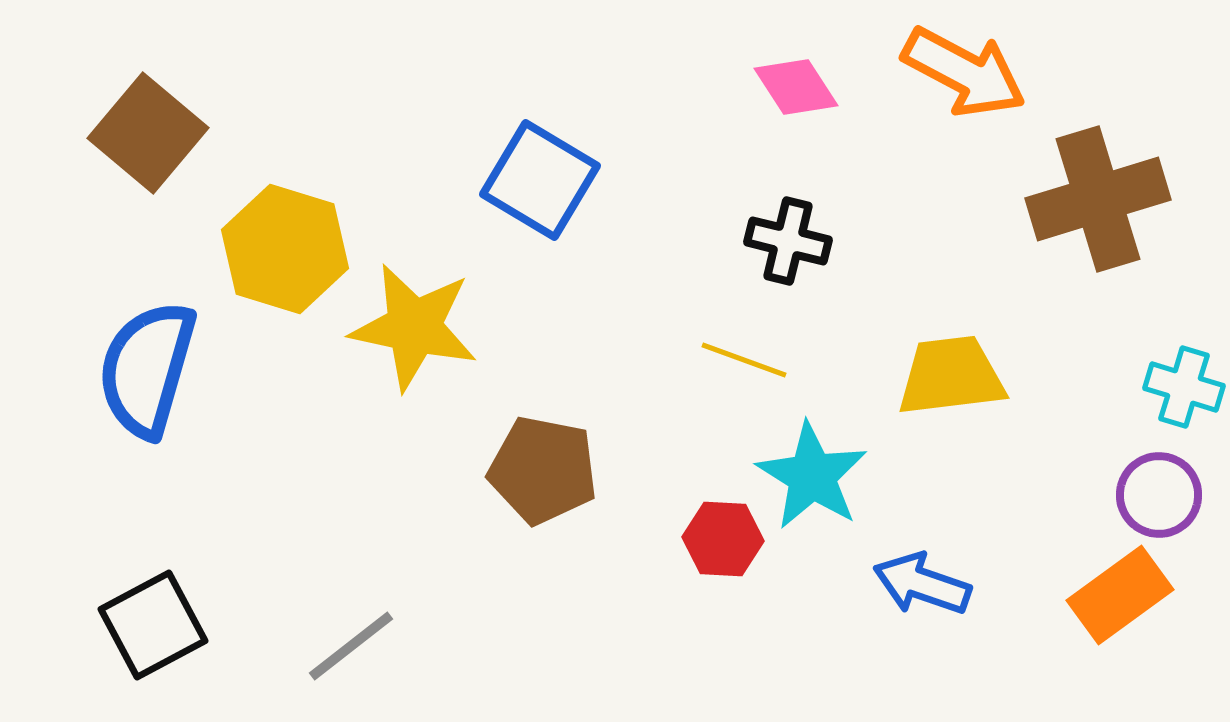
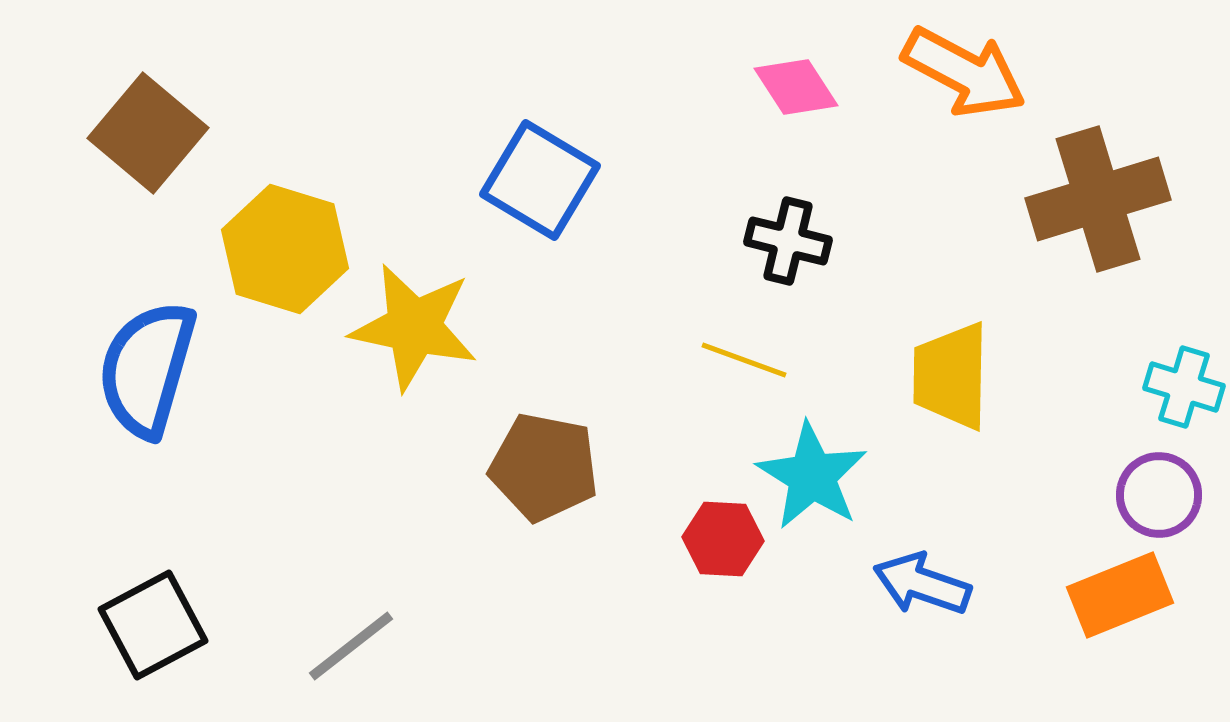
yellow trapezoid: rotated 82 degrees counterclockwise
brown pentagon: moved 1 px right, 3 px up
orange rectangle: rotated 14 degrees clockwise
